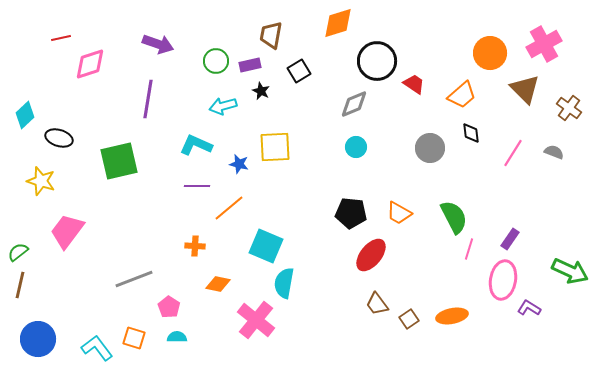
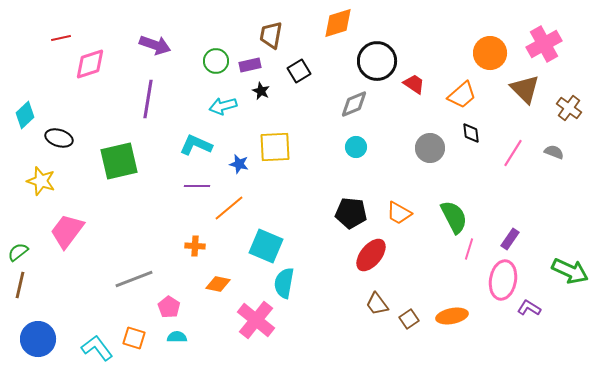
purple arrow at (158, 44): moved 3 px left, 1 px down
